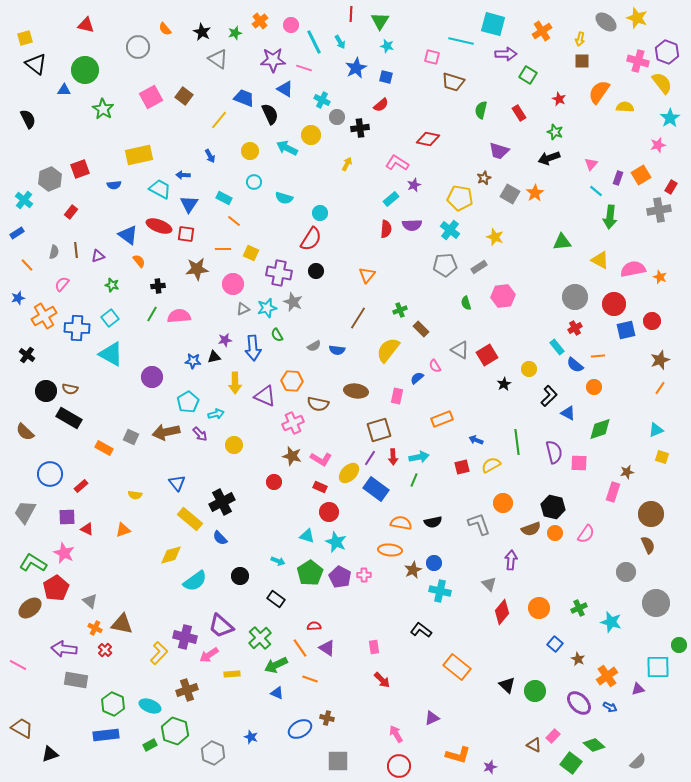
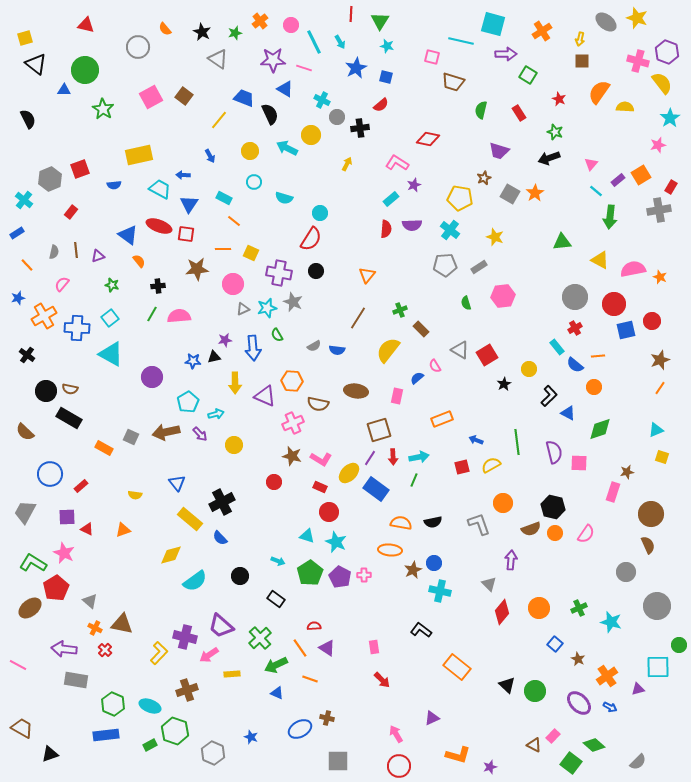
purple rectangle at (618, 178): moved 2 px down; rotated 32 degrees clockwise
gray circle at (656, 603): moved 1 px right, 3 px down
